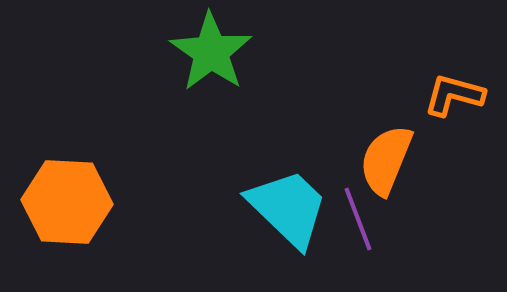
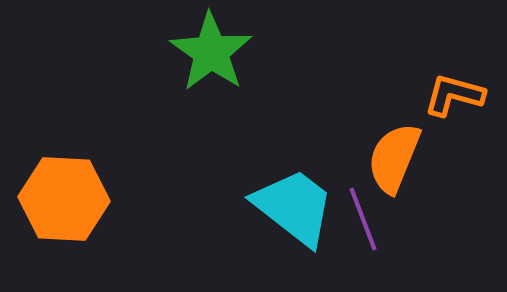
orange semicircle: moved 8 px right, 2 px up
orange hexagon: moved 3 px left, 3 px up
cyan trapezoid: moved 6 px right, 1 px up; rotated 6 degrees counterclockwise
purple line: moved 5 px right
